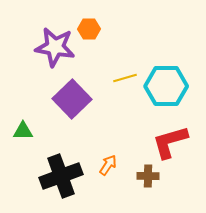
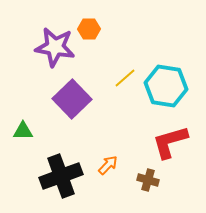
yellow line: rotated 25 degrees counterclockwise
cyan hexagon: rotated 9 degrees clockwise
orange arrow: rotated 10 degrees clockwise
brown cross: moved 4 px down; rotated 15 degrees clockwise
